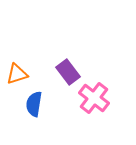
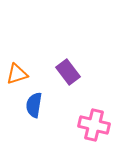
pink cross: moved 27 px down; rotated 24 degrees counterclockwise
blue semicircle: moved 1 px down
